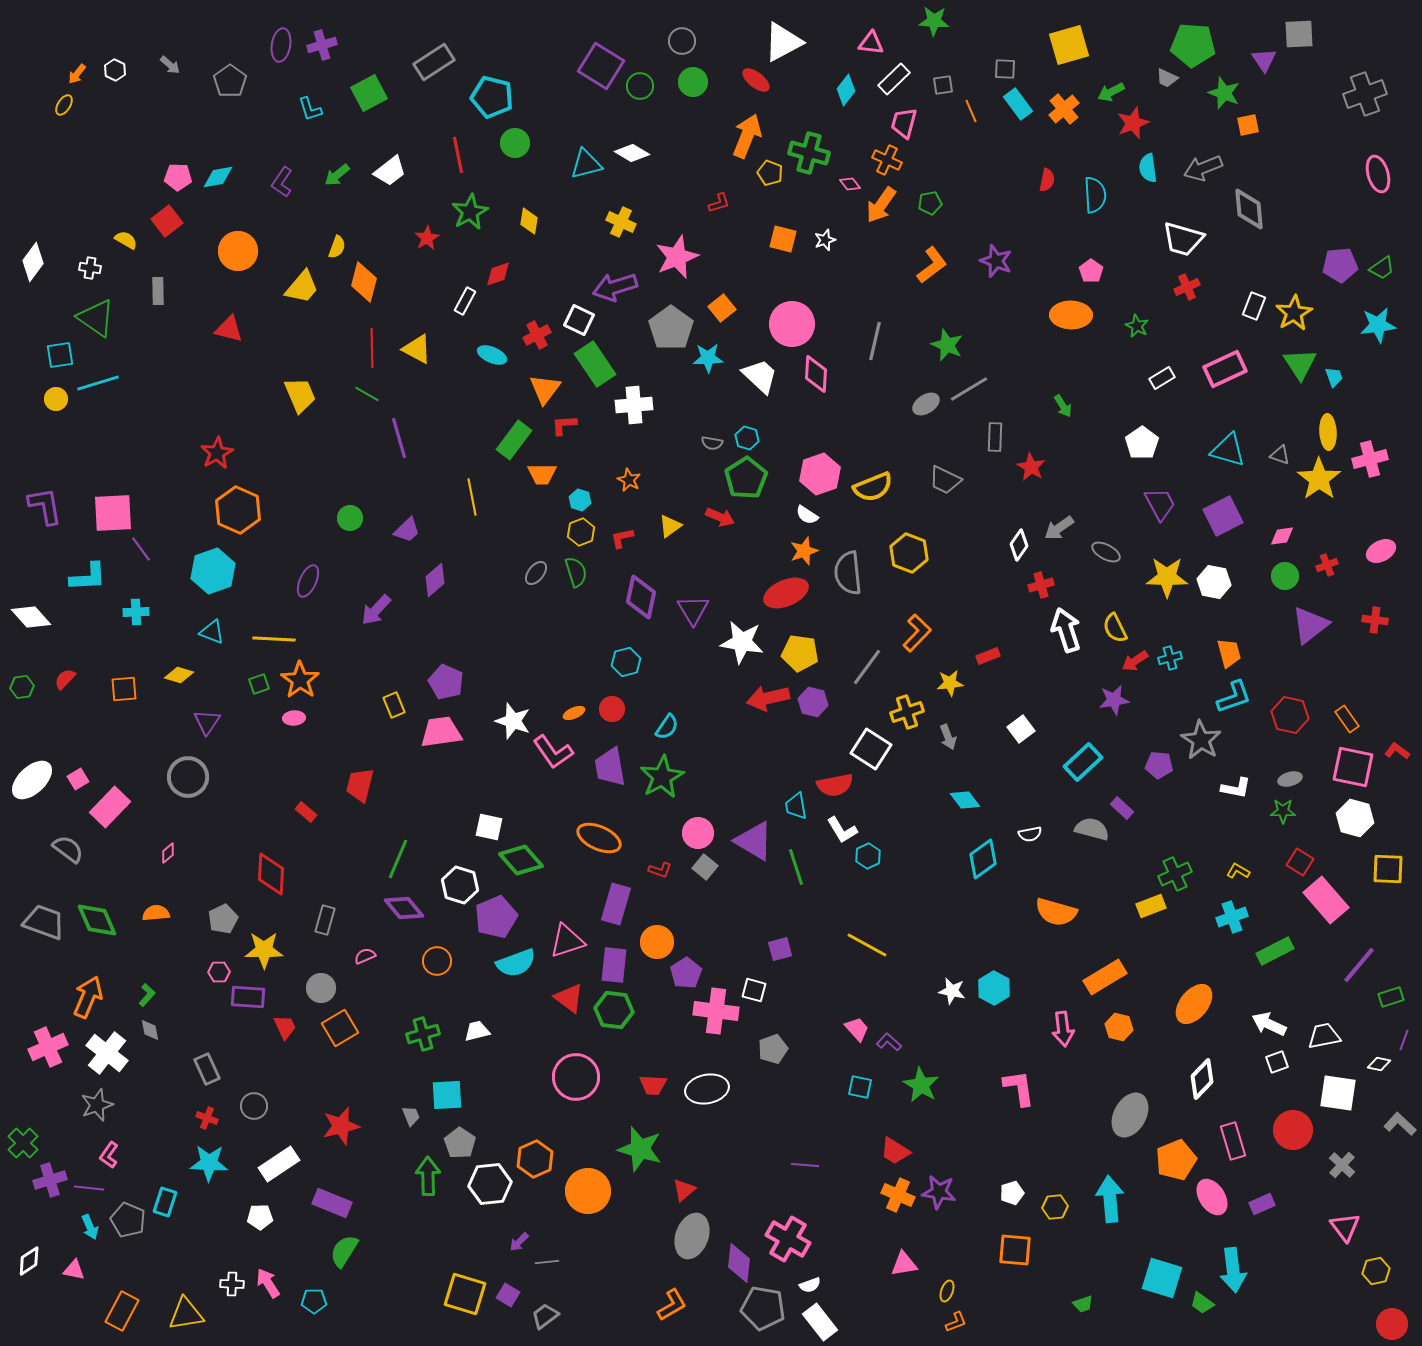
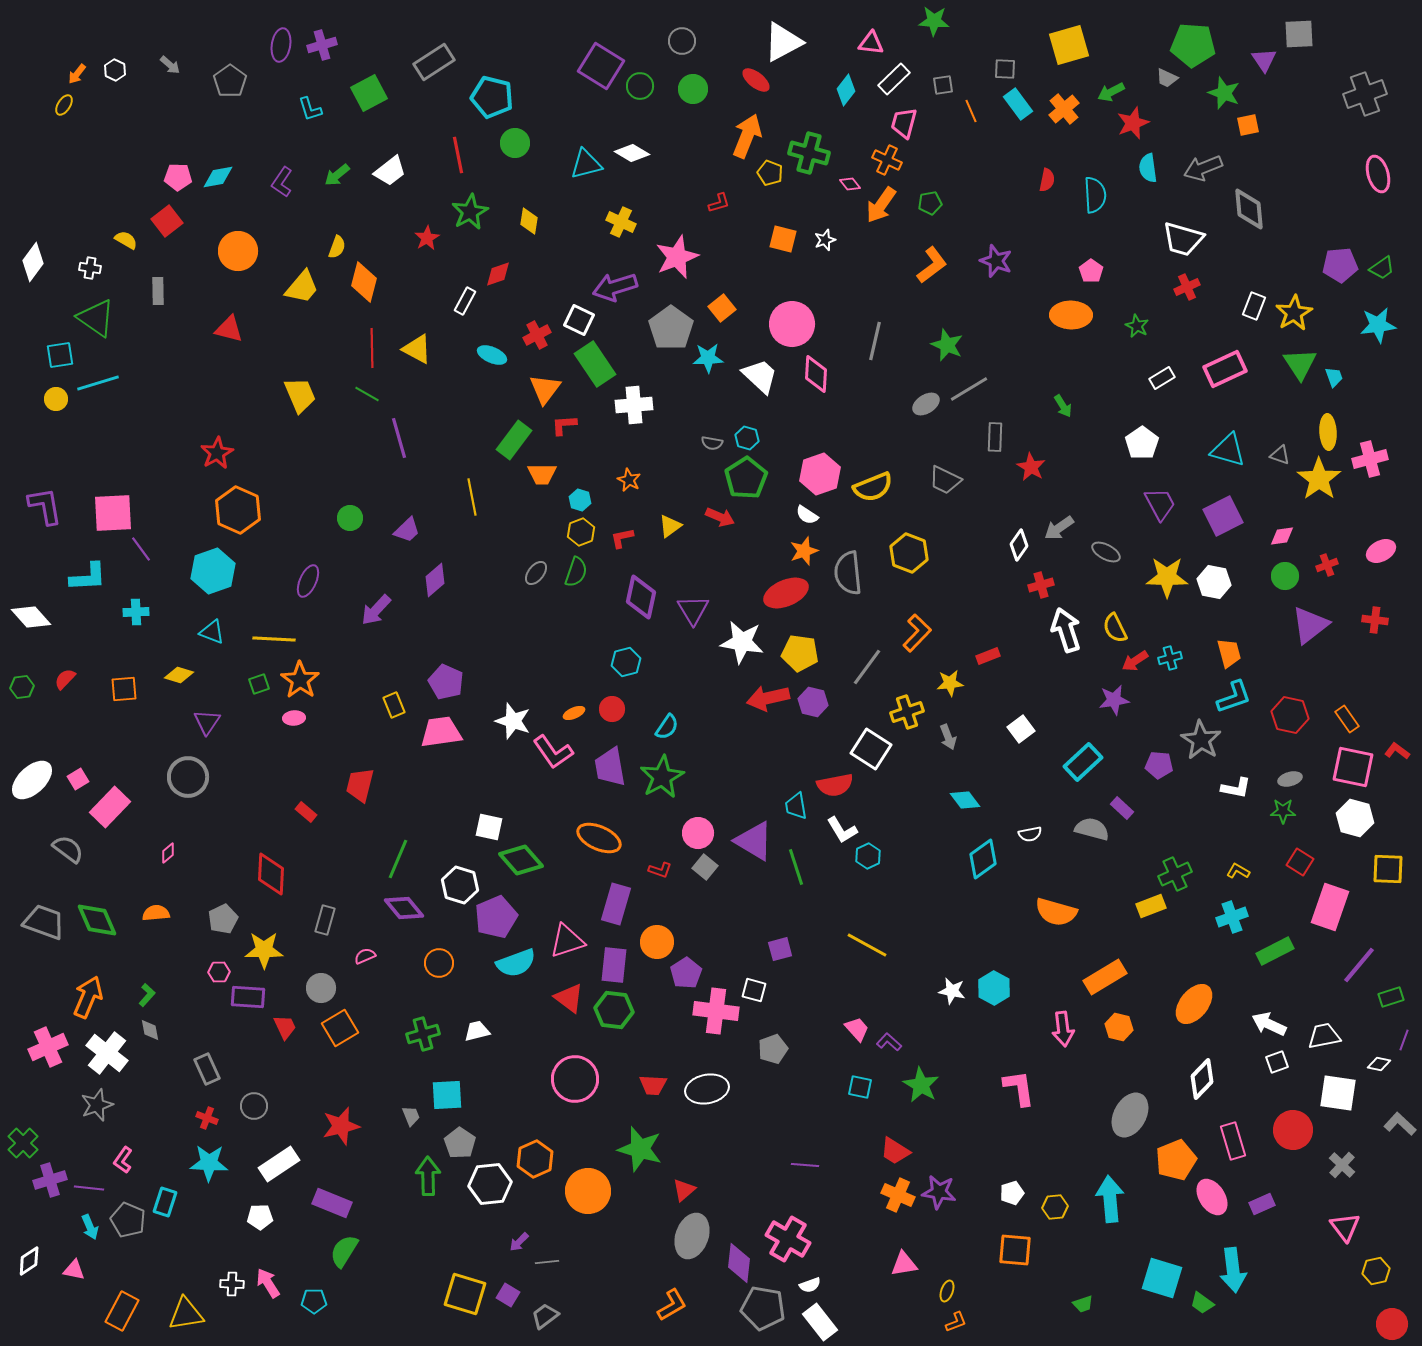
green circle at (693, 82): moved 7 px down
green semicircle at (576, 572): rotated 36 degrees clockwise
pink rectangle at (1326, 900): moved 4 px right, 7 px down; rotated 60 degrees clockwise
orange circle at (437, 961): moved 2 px right, 2 px down
pink circle at (576, 1077): moved 1 px left, 2 px down
pink L-shape at (109, 1155): moved 14 px right, 5 px down
